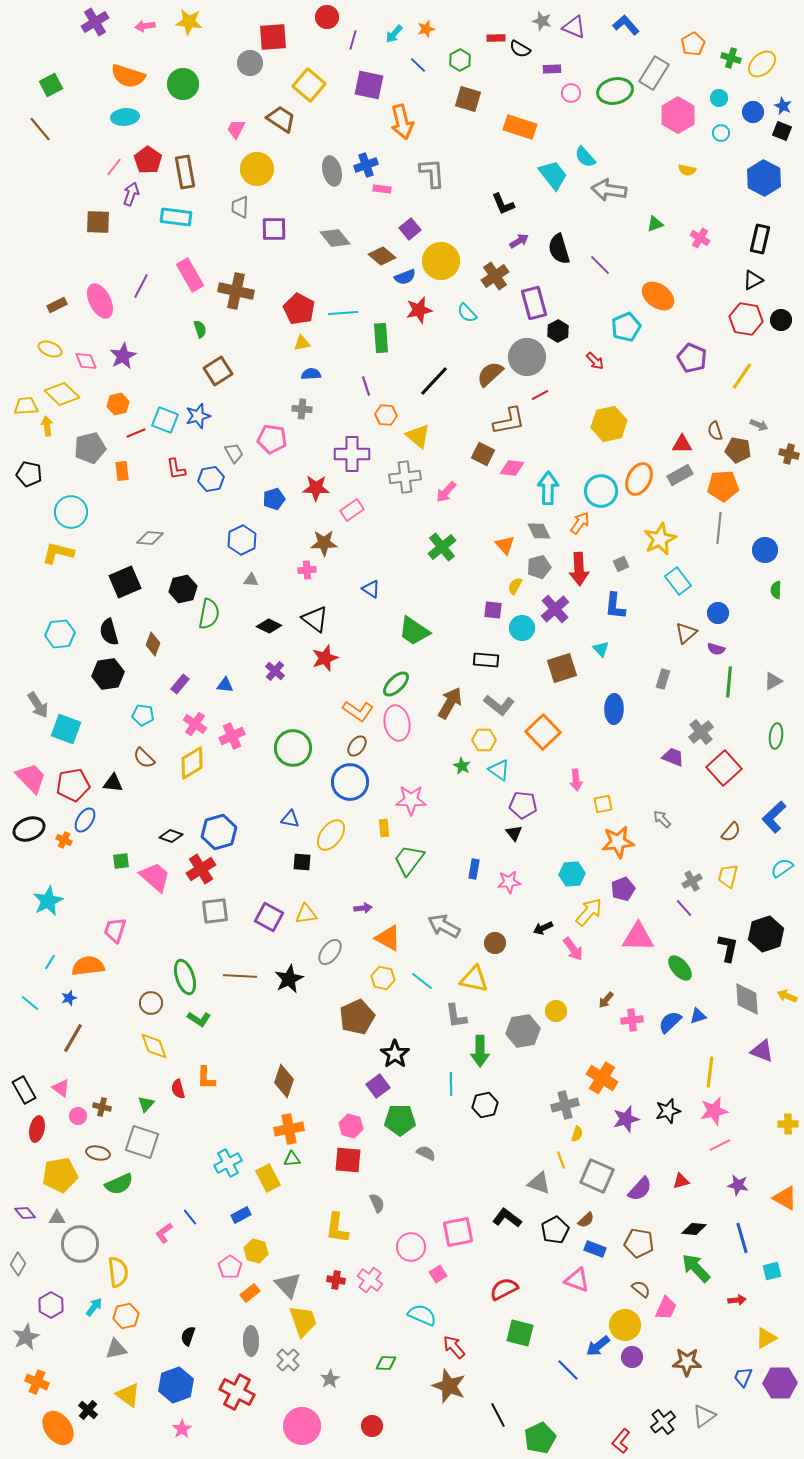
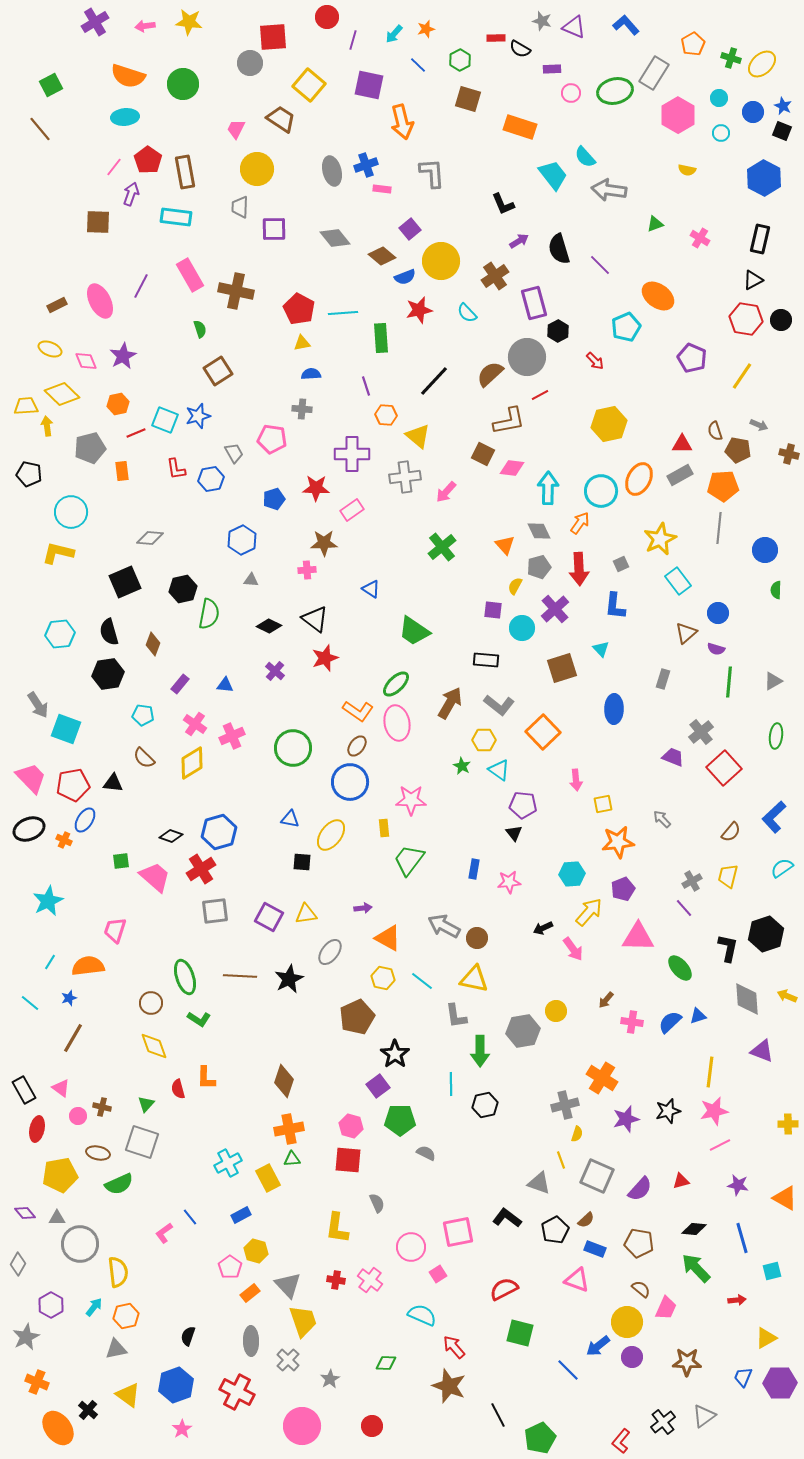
brown circle at (495, 943): moved 18 px left, 5 px up
pink cross at (632, 1020): moved 2 px down; rotated 15 degrees clockwise
yellow circle at (625, 1325): moved 2 px right, 3 px up
